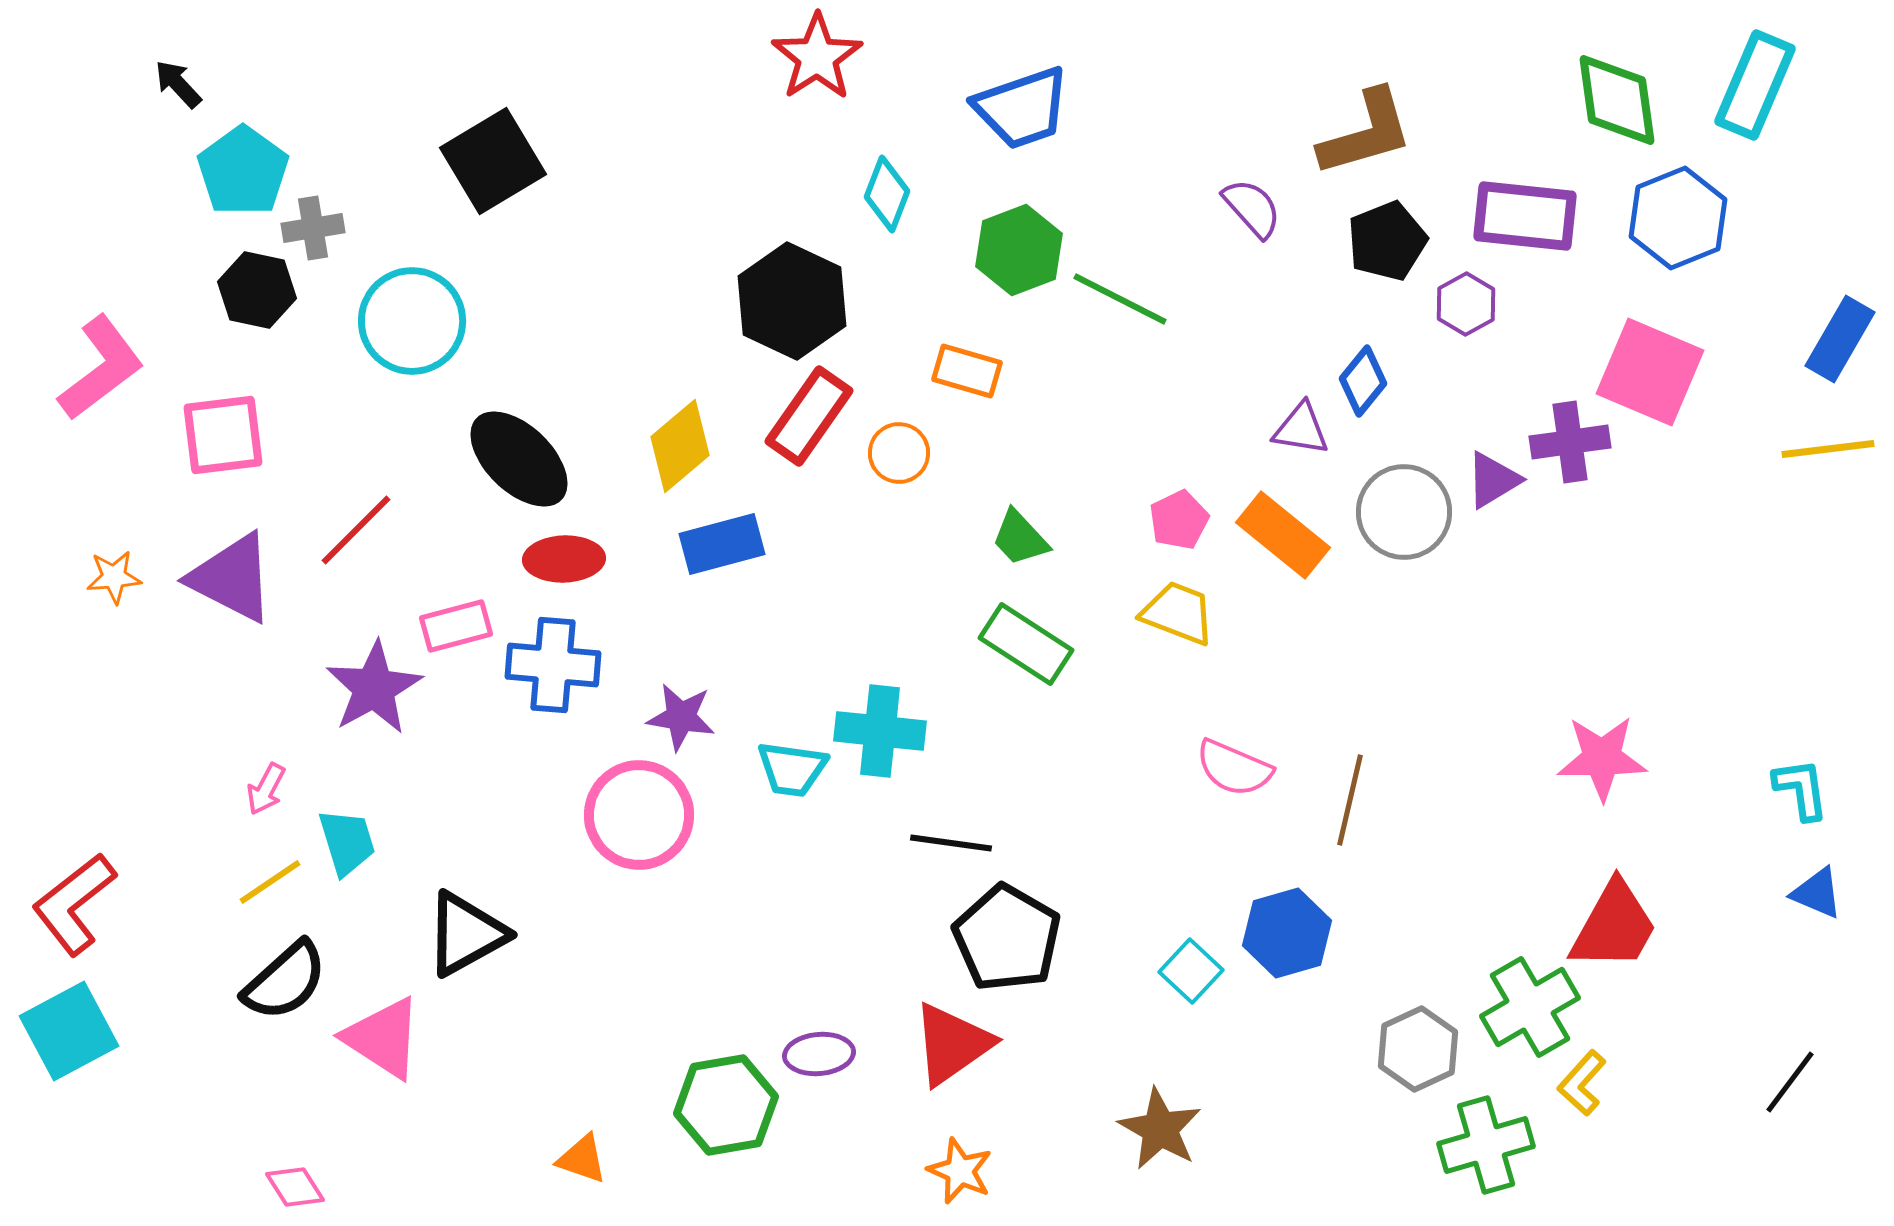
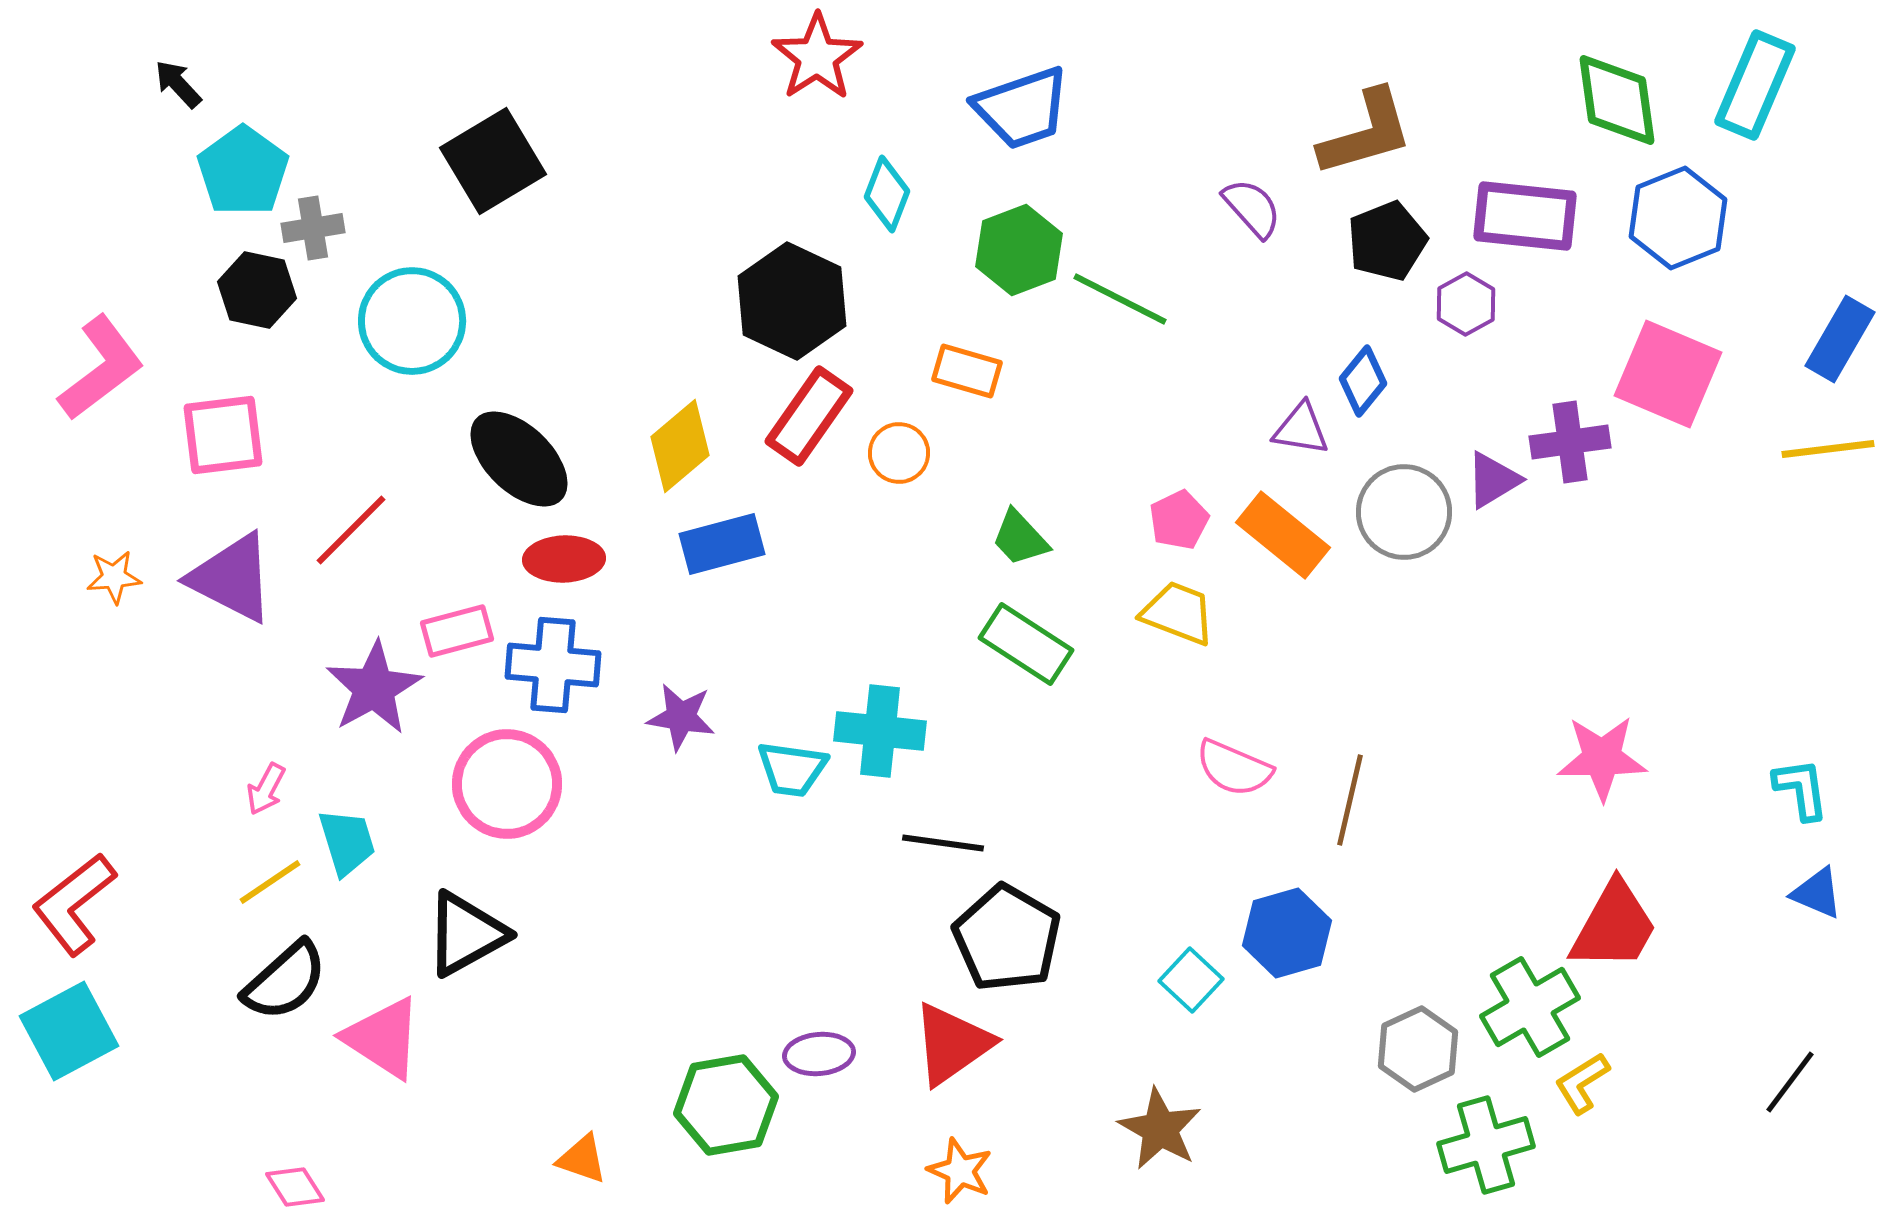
pink square at (1650, 372): moved 18 px right, 2 px down
red line at (356, 530): moved 5 px left
pink rectangle at (456, 626): moved 1 px right, 5 px down
pink circle at (639, 815): moved 132 px left, 31 px up
black line at (951, 843): moved 8 px left
cyan square at (1191, 971): moved 9 px down
yellow L-shape at (1582, 1083): rotated 16 degrees clockwise
